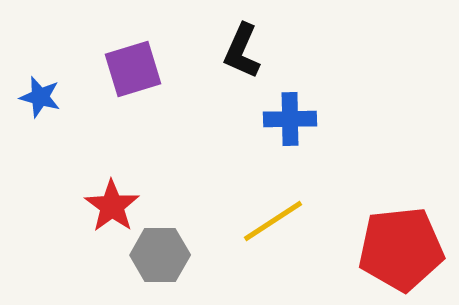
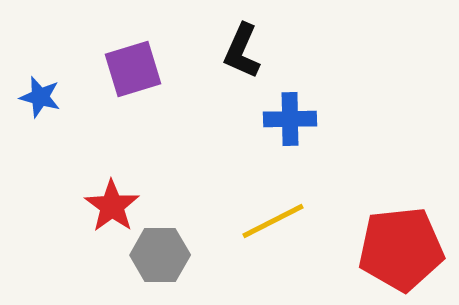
yellow line: rotated 6 degrees clockwise
